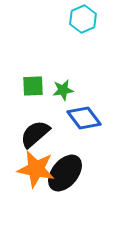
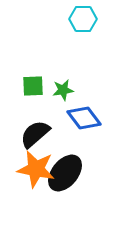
cyan hexagon: rotated 24 degrees clockwise
